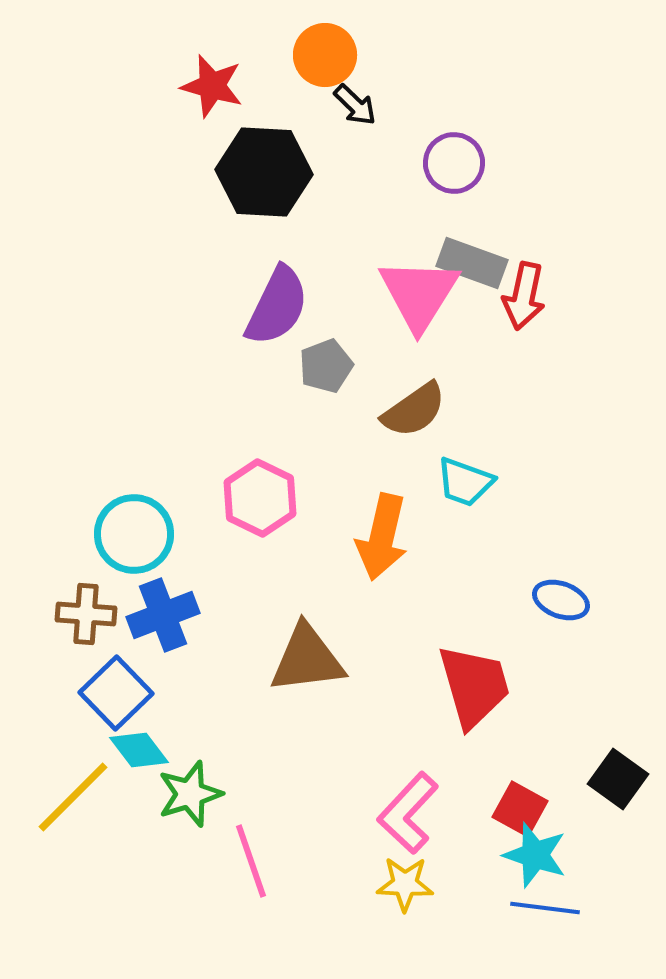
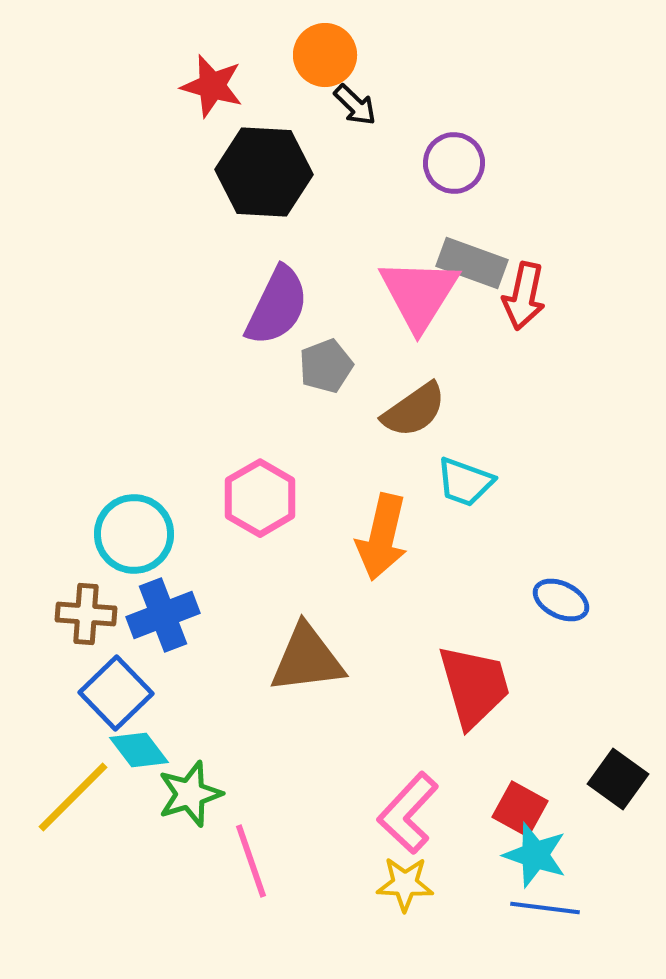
pink hexagon: rotated 4 degrees clockwise
blue ellipse: rotated 6 degrees clockwise
